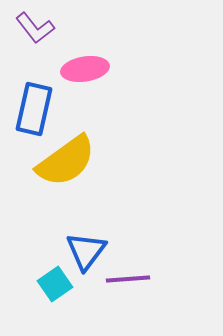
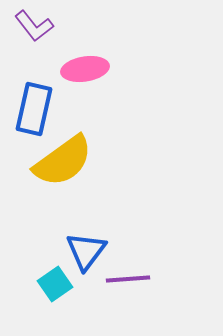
purple L-shape: moved 1 px left, 2 px up
yellow semicircle: moved 3 px left
